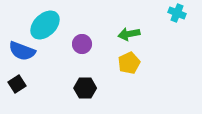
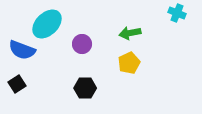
cyan ellipse: moved 2 px right, 1 px up
green arrow: moved 1 px right, 1 px up
blue semicircle: moved 1 px up
